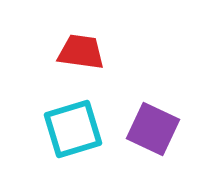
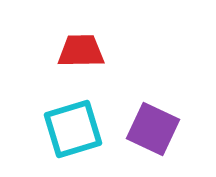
red trapezoid: moved 1 px up; rotated 9 degrees counterclockwise
